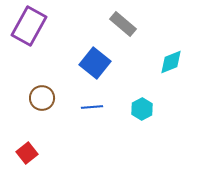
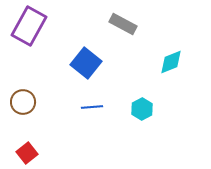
gray rectangle: rotated 12 degrees counterclockwise
blue square: moved 9 px left
brown circle: moved 19 px left, 4 px down
